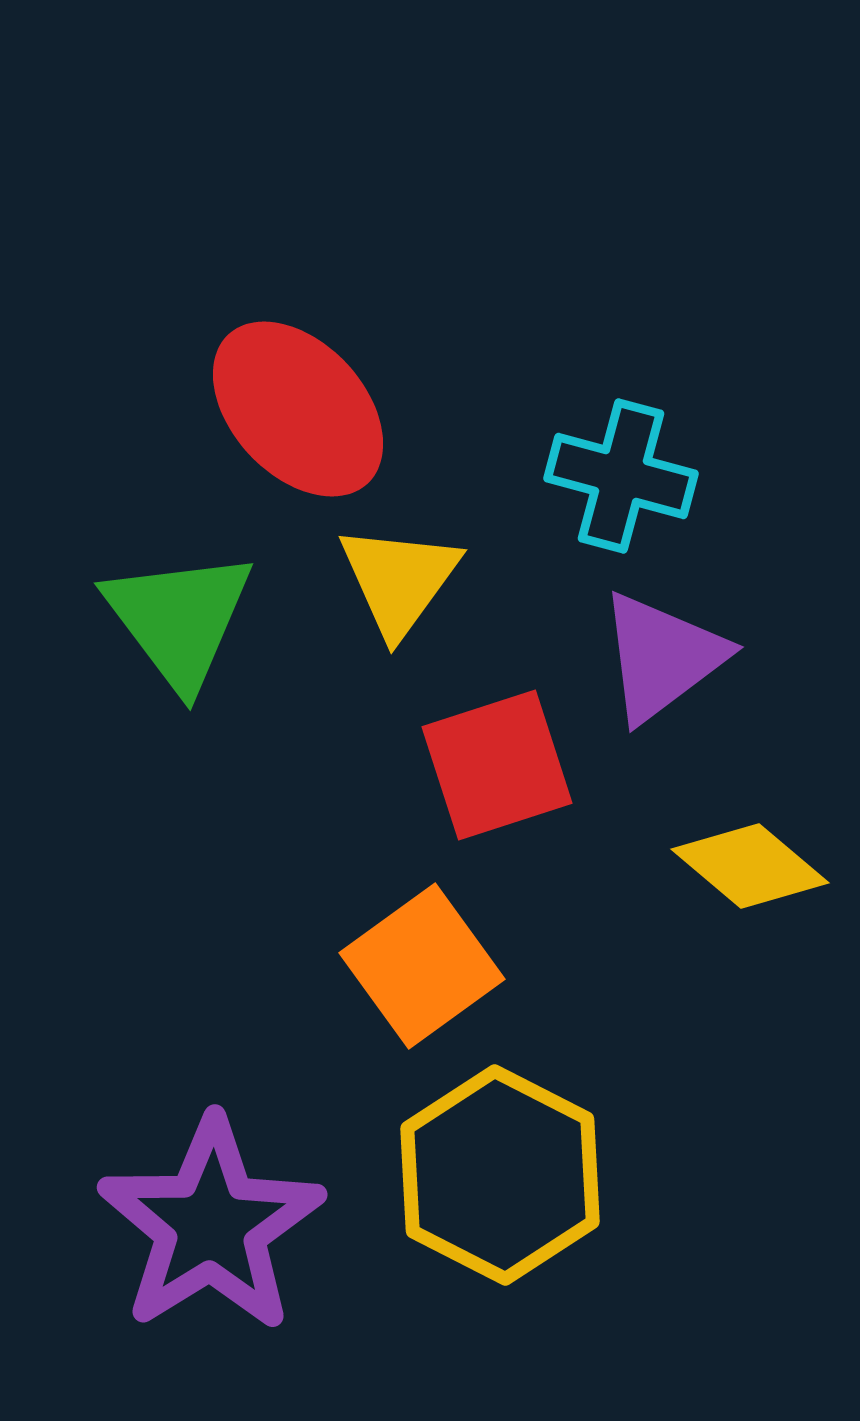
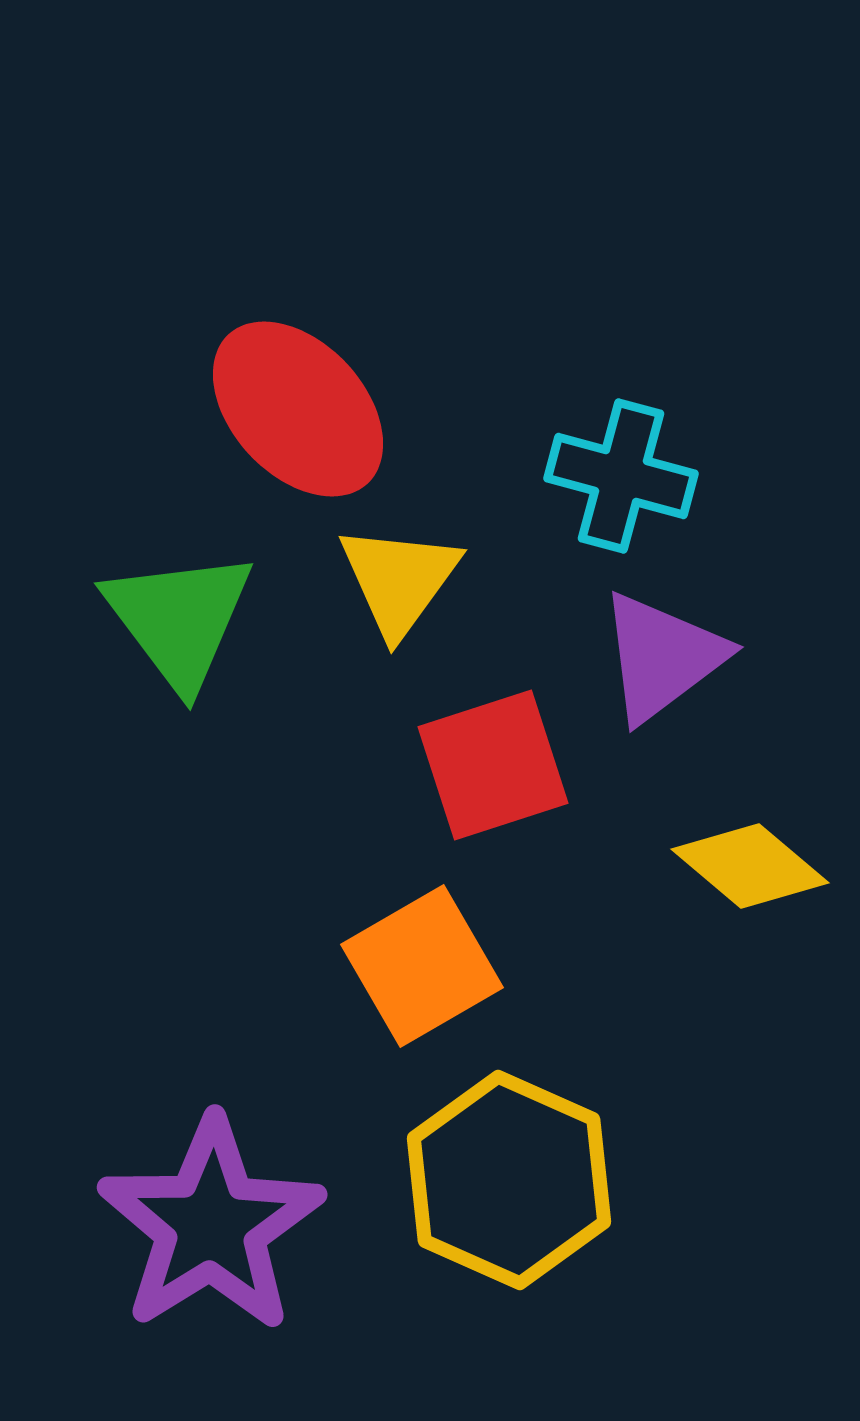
red square: moved 4 px left
orange square: rotated 6 degrees clockwise
yellow hexagon: moved 9 px right, 5 px down; rotated 3 degrees counterclockwise
